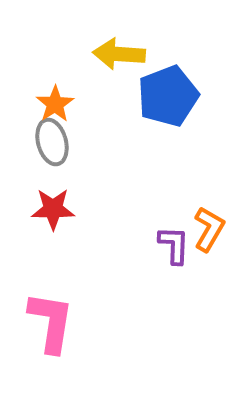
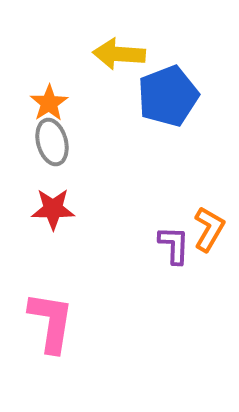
orange star: moved 6 px left, 1 px up
